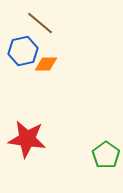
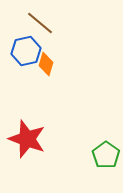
blue hexagon: moved 3 px right
orange diamond: rotated 75 degrees counterclockwise
red star: rotated 12 degrees clockwise
